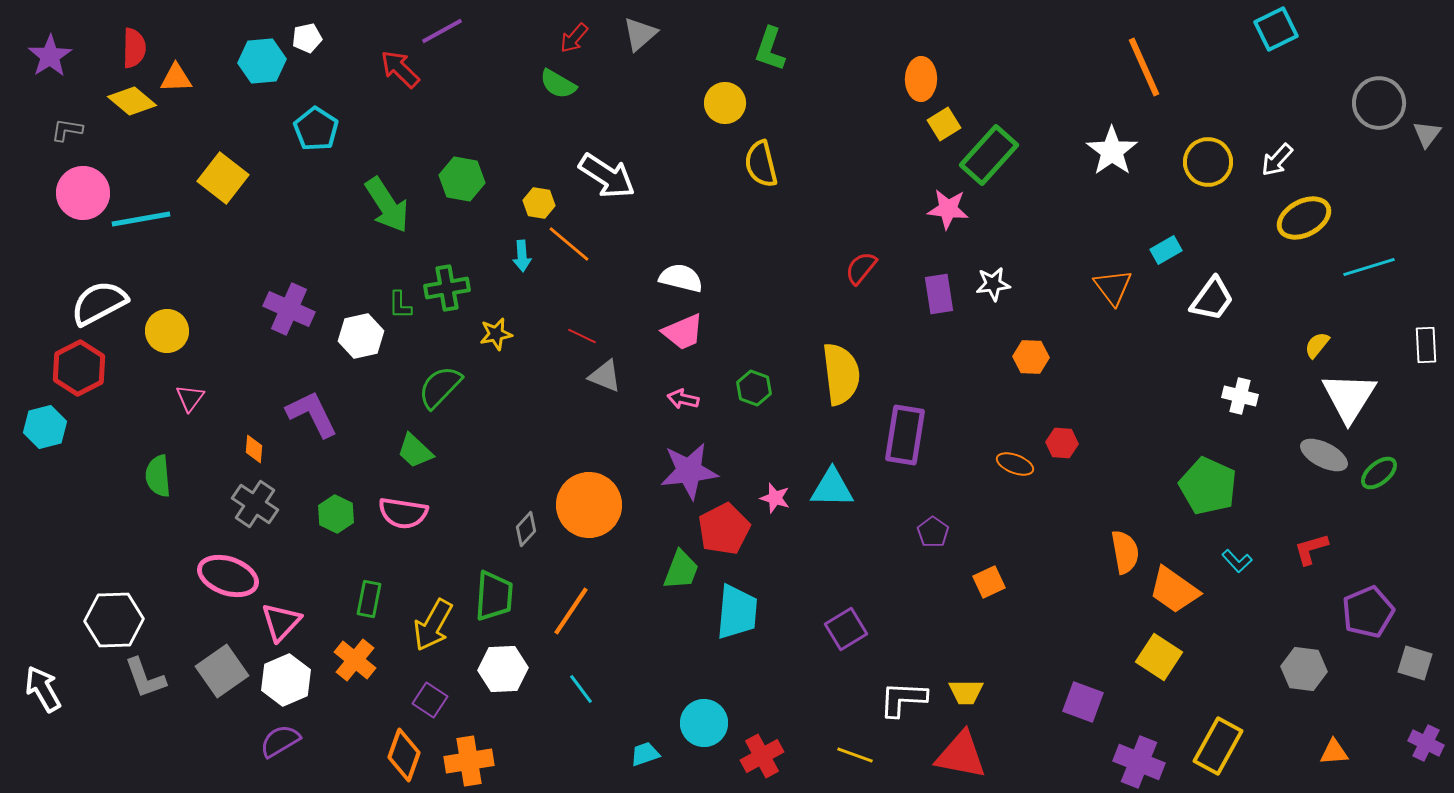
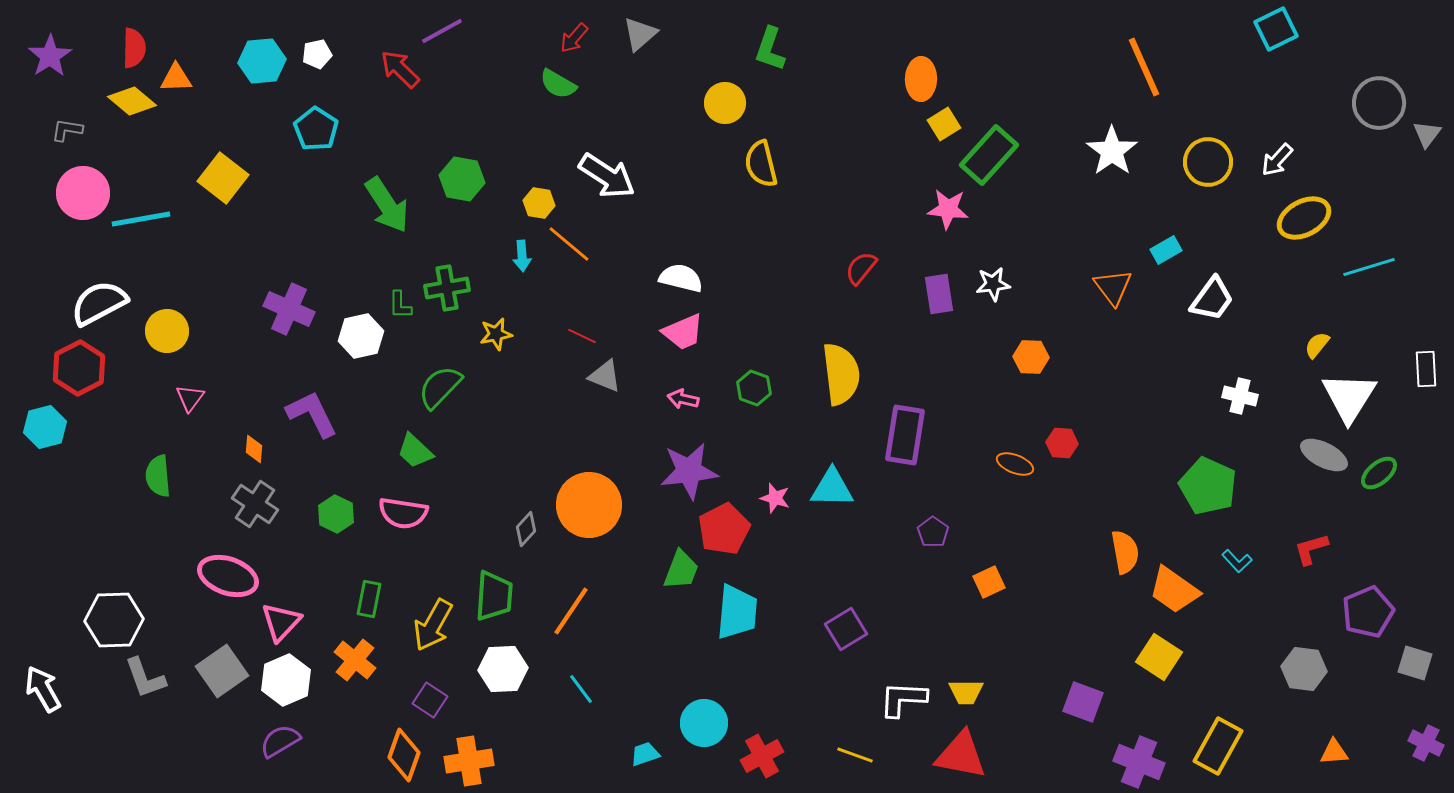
white pentagon at (307, 38): moved 10 px right, 16 px down
white rectangle at (1426, 345): moved 24 px down
